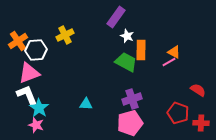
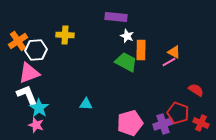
purple rectangle: rotated 60 degrees clockwise
yellow cross: rotated 30 degrees clockwise
red semicircle: moved 2 px left
purple cross: moved 31 px right, 25 px down
red cross: rotated 21 degrees clockwise
